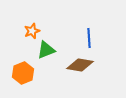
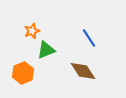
blue line: rotated 30 degrees counterclockwise
brown diamond: moved 3 px right, 6 px down; rotated 48 degrees clockwise
